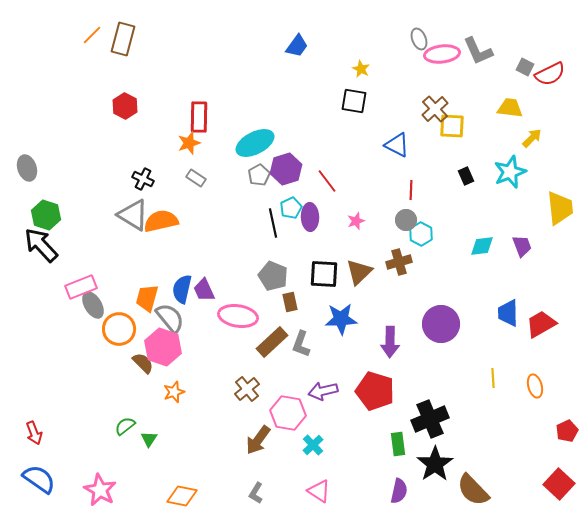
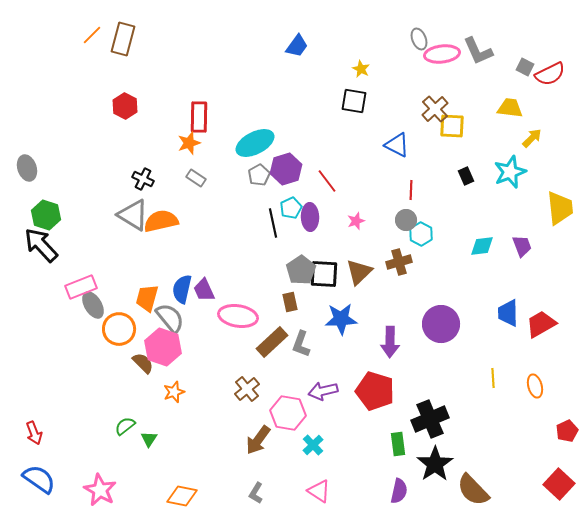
gray pentagon at (273, 276): moved 28 px right, 6 px up; rotated 16 degrees clockwise
